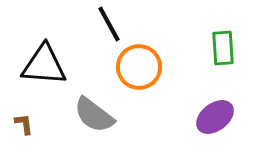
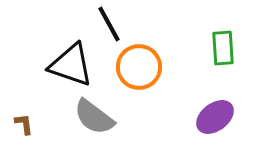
black triangle: moved 27 px right; rotated 15 degrees clockwise
gray semicircle: moved 2 px down
